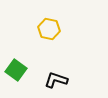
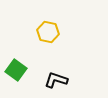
yellow hexagon: moved 1 px left, 3 px down
